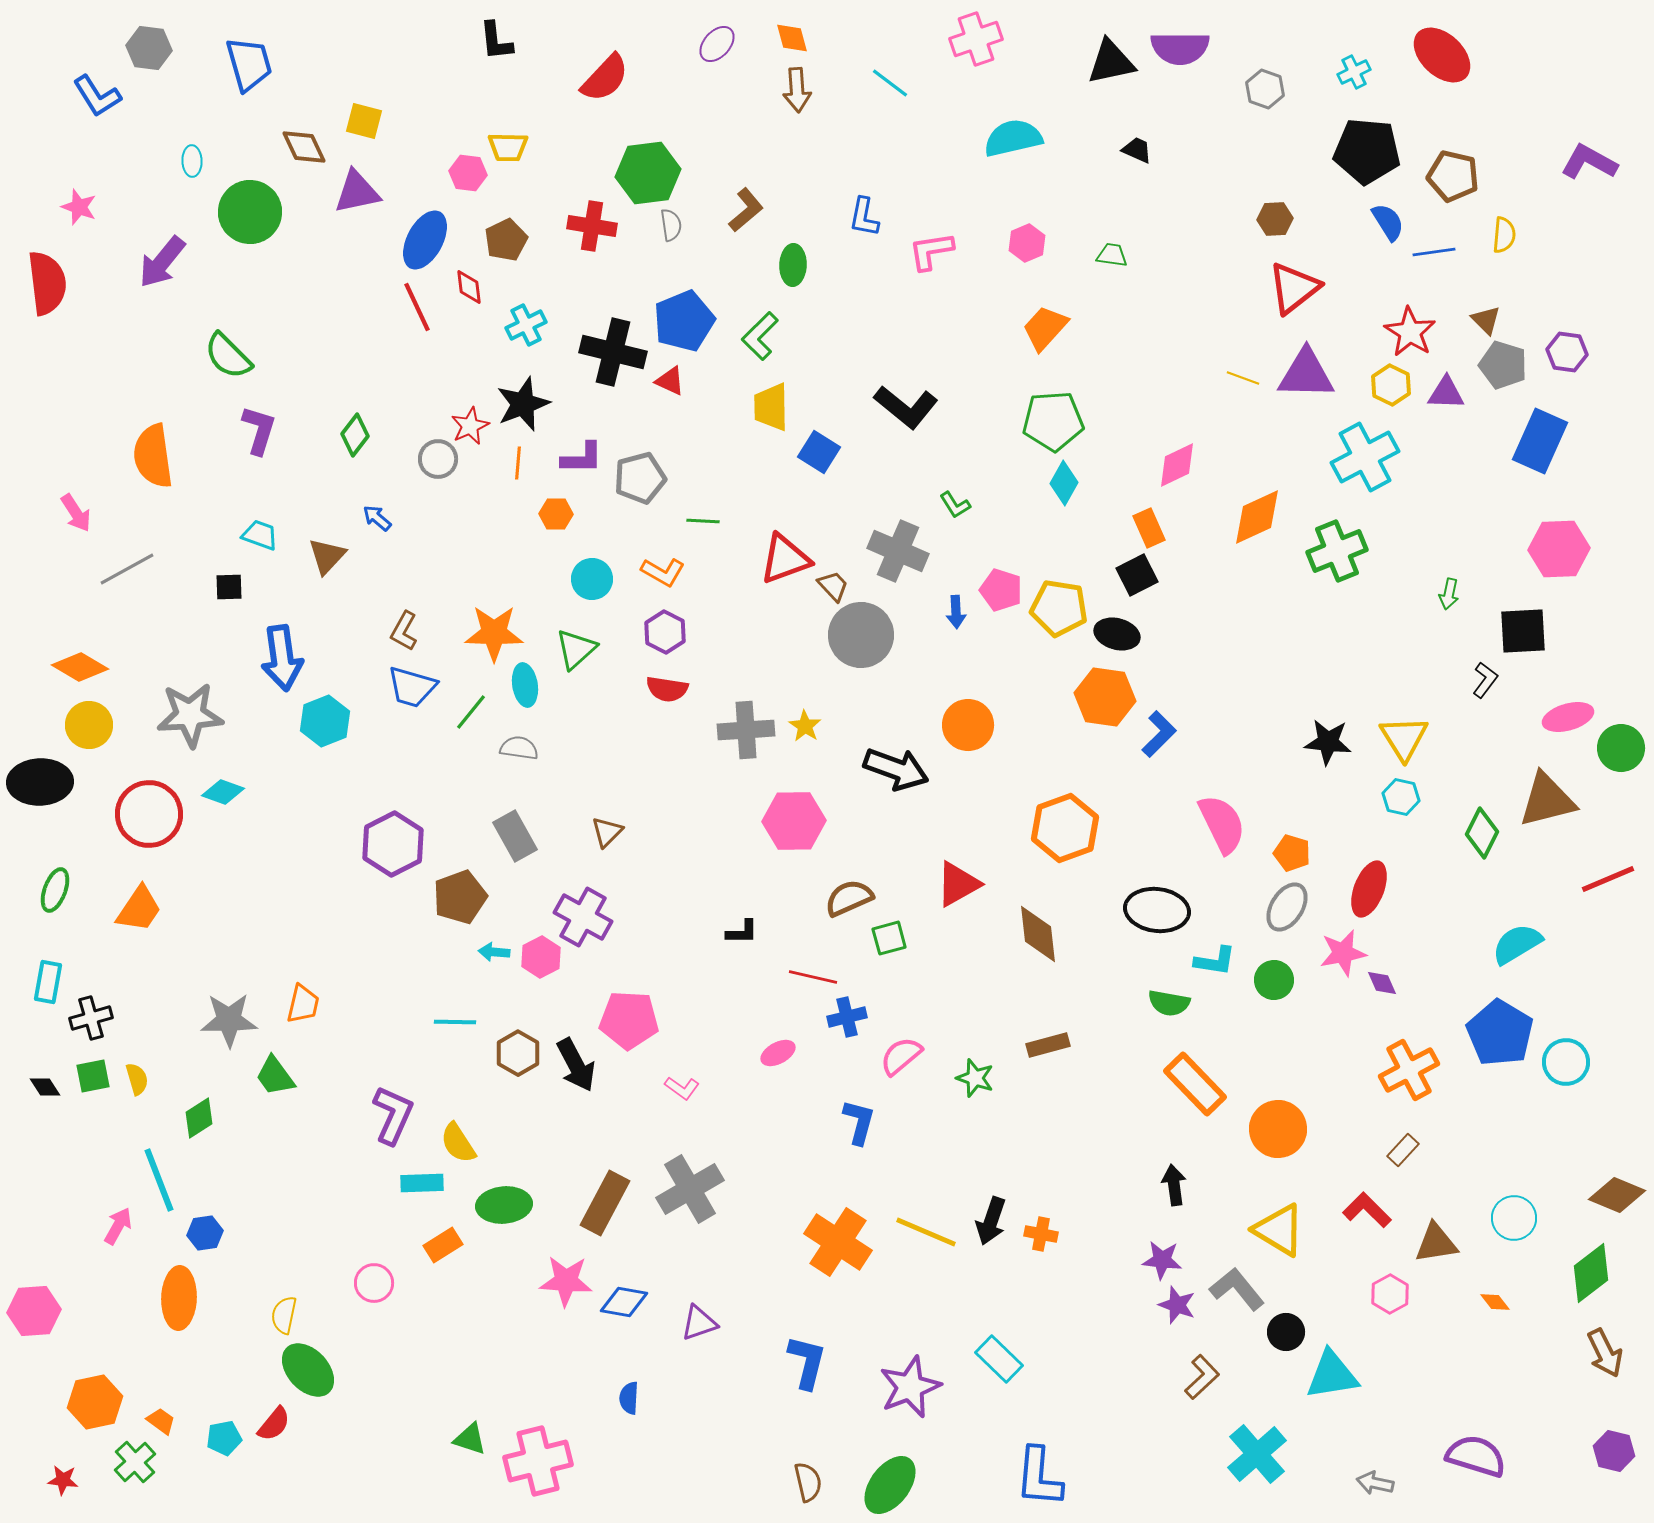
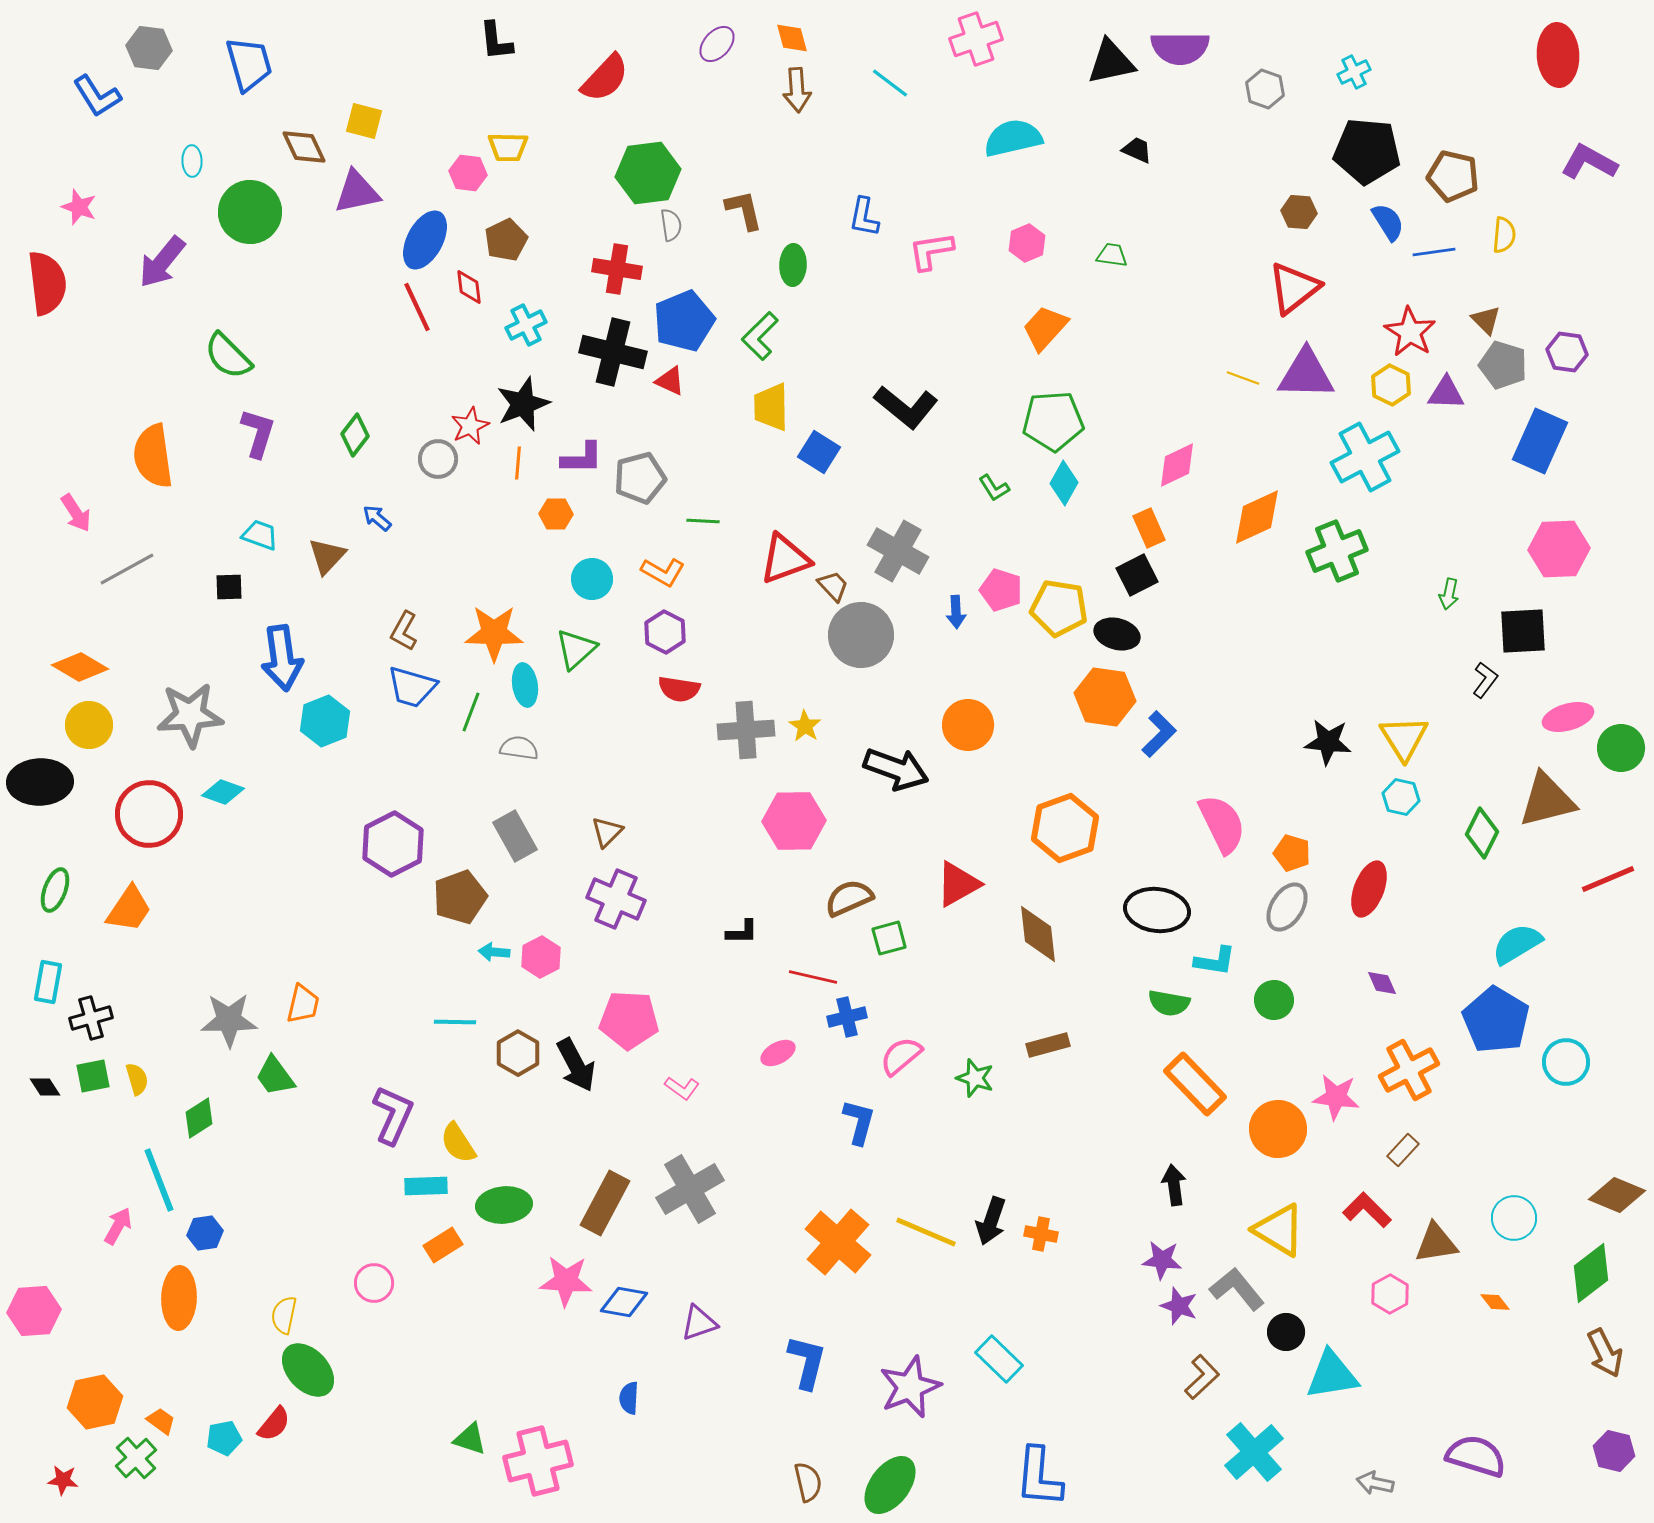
red ellipse at (1442, 55): moved 116 px right; rotated 44 degrees clockwise
brown L-shape at (746, 210): moved 2 px left; rotated 63 degrees counterclockwise
brown hexagon at (1275, 219): moved 24 px right, 7 px up; rotated 8 degrees clockwise
red cross at (592, 226): moved 25 px right, 43 px down
purple L-shape at (259, 430): moved 1 px left, 3 px down
green L-shape at (955, 505): moved 39 px right, 17 px up
gray cross at (898, 551): rotated 6 degrees clockwise
red semicircle at (667, 689): moved 12 px right
green line at (471, 712): rotated 18 degrees counterclockwise
orange trapezoid at (139, 909): moved 10 px left
purple cross at (583, 917): moved 33 px right, 18 px up; rotated 6 degrees counterclockwise
pink star at (1343, 953): moved 7 px left, 144 px down; rotated 18 degrees clockwise
green circle at (1274, 980): moved 20 px down
blue pentagon at (1500, 1033): moved 4 px left, 13 px up
cyan rectangle at (422, 1183): moved 4 px right, 3 px down
orange cross at (838, 1242): rotated 8 degrees clockwise
purple star at (1177, 1305): moved 2 px right, 1 px down
cyan cross at (1257, 1454): moved 3 px left, 2 px up
green cross at (135, 1462): moved 1 px right, 4 px up
